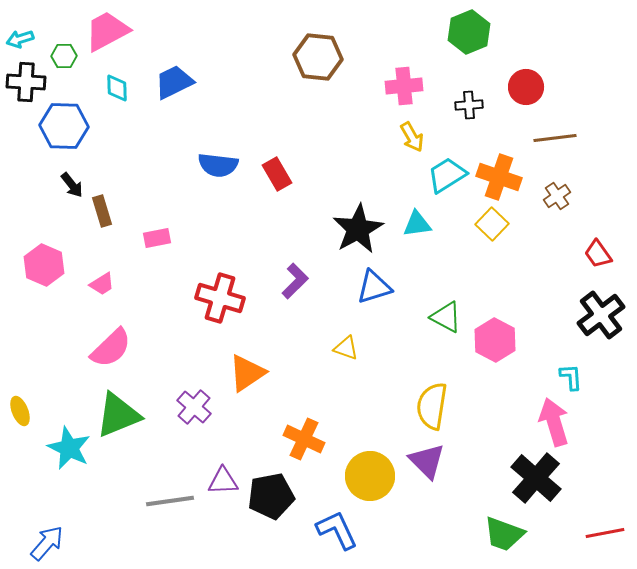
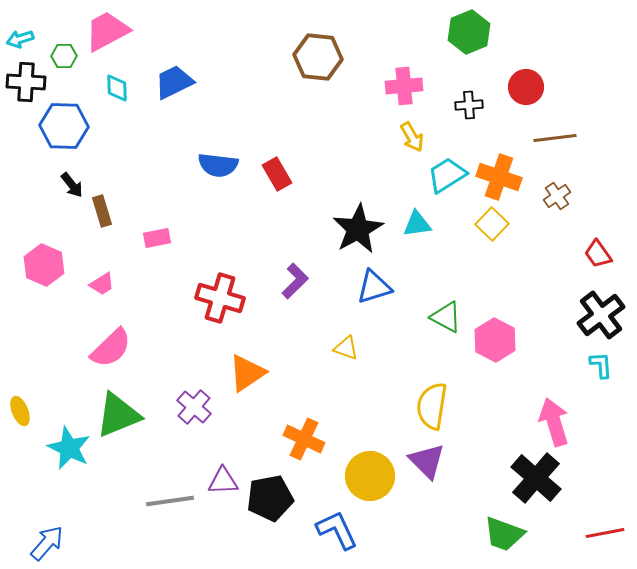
cyan L-shape at (571, 377): moved 30 px right, 12 px up
black pentagon at (271, 496): moved 1 px left, 2 px down
